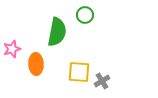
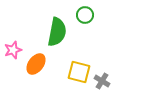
pink star: moved 1 px right, 1 px down
orange ellipse: rotated 40 degrees clockwise
yellow square: rotated 10 degrees clockwise
gray cross: rotated 28 degrees counterclockwise
